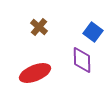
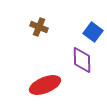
brown cross: rotated 18 degrees counterclockwise
red ellipse: moved 10 px right, 12 px down
